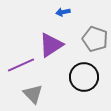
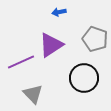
blue arrow: moved 4 px left
purple line: moved 3 px up
black circle: moved 1 px down
